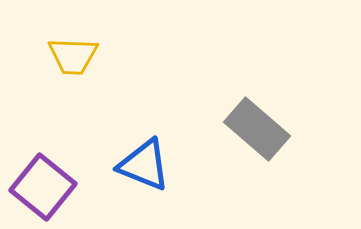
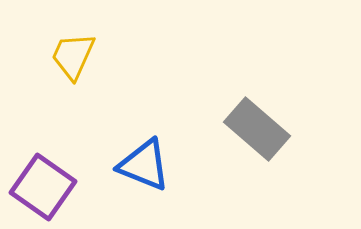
yellow trapezoid: rotated 112 degrees clockwise
purple square: rotated 4 degrees counterclockwise
